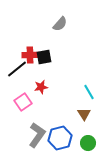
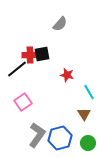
black square: moved 2 px left, 3 px up
red star: moved 26 px right, 12 px up; rotated 24 degrees clockwise
